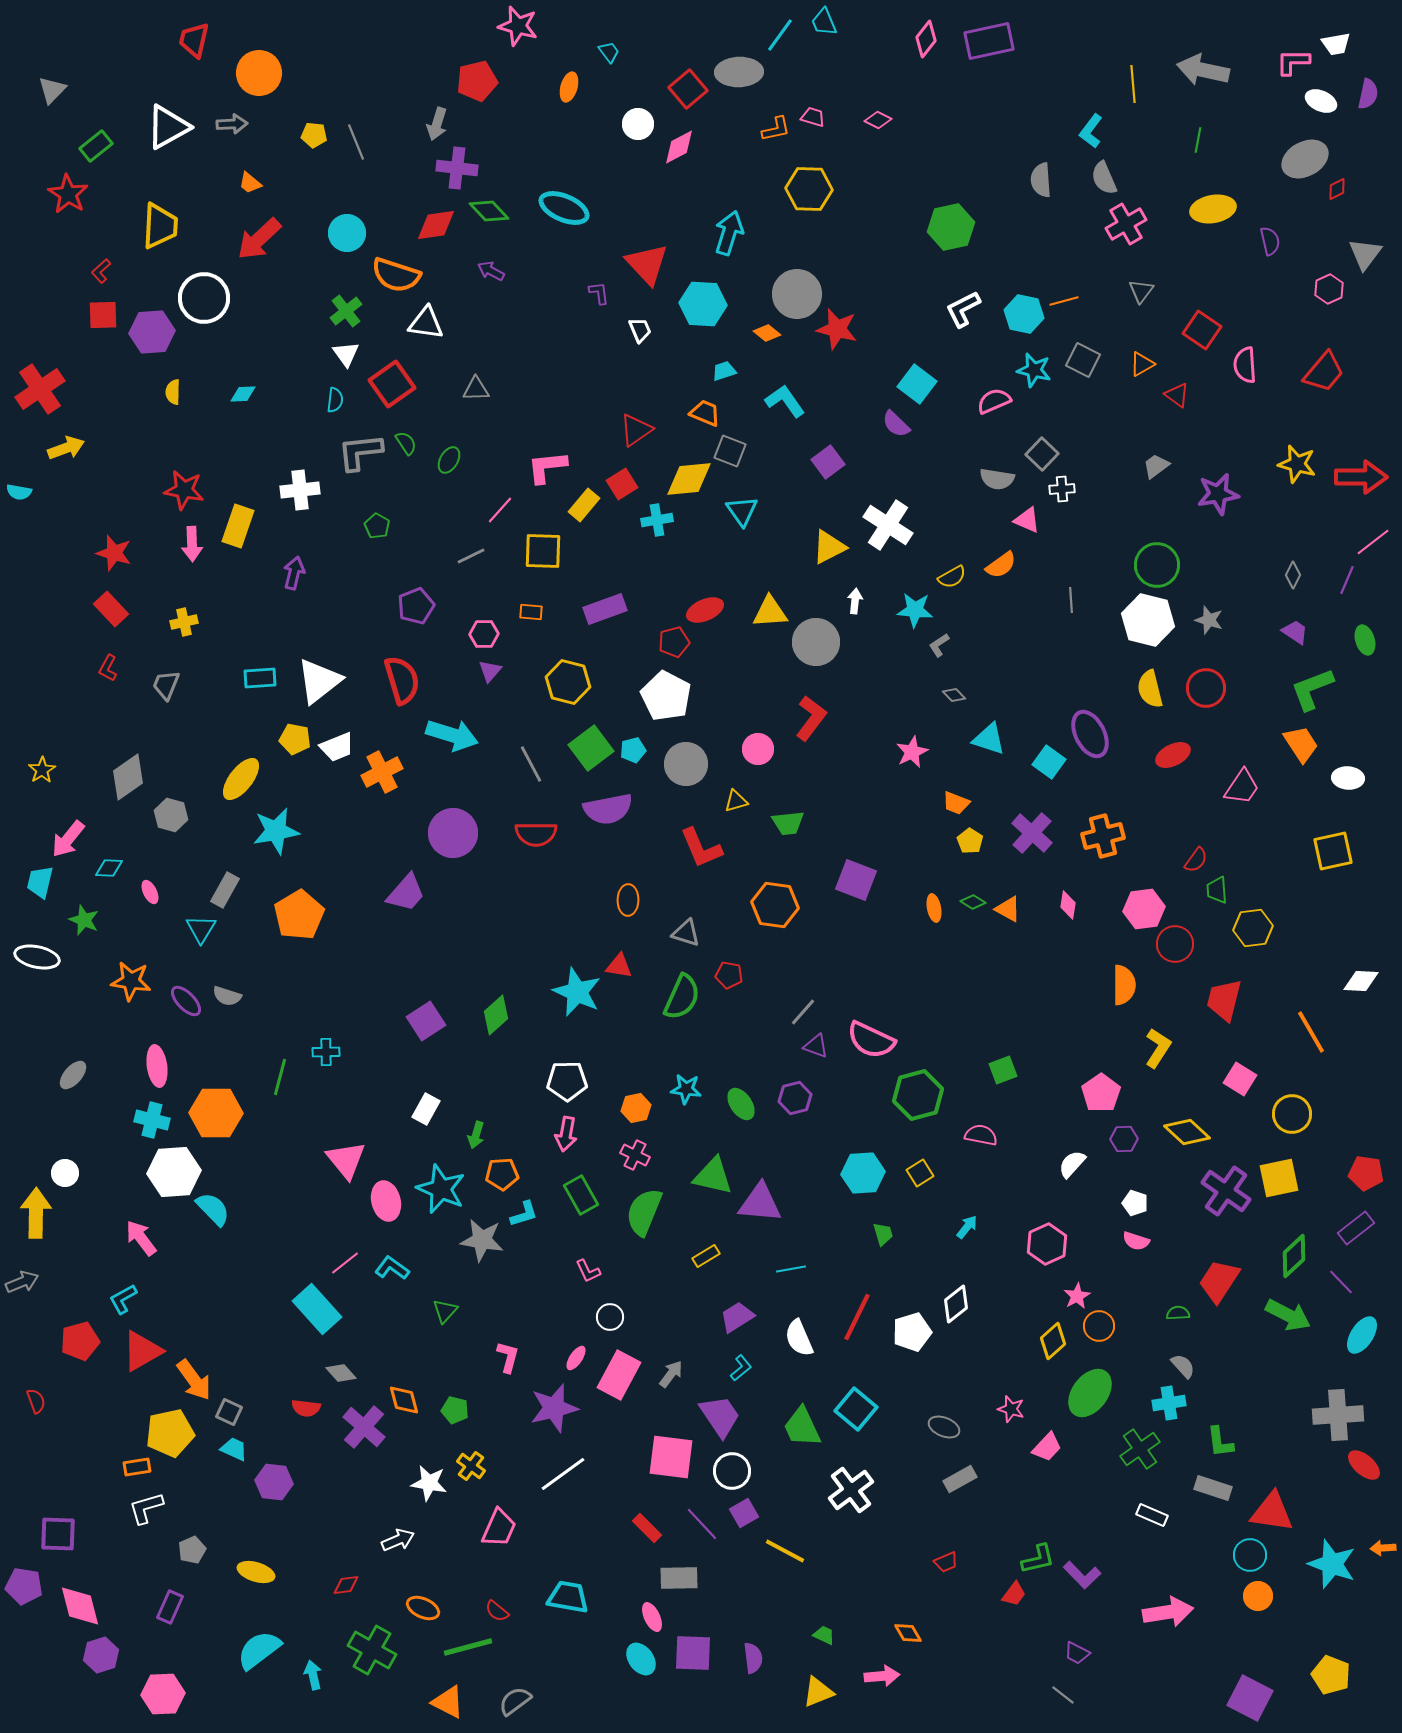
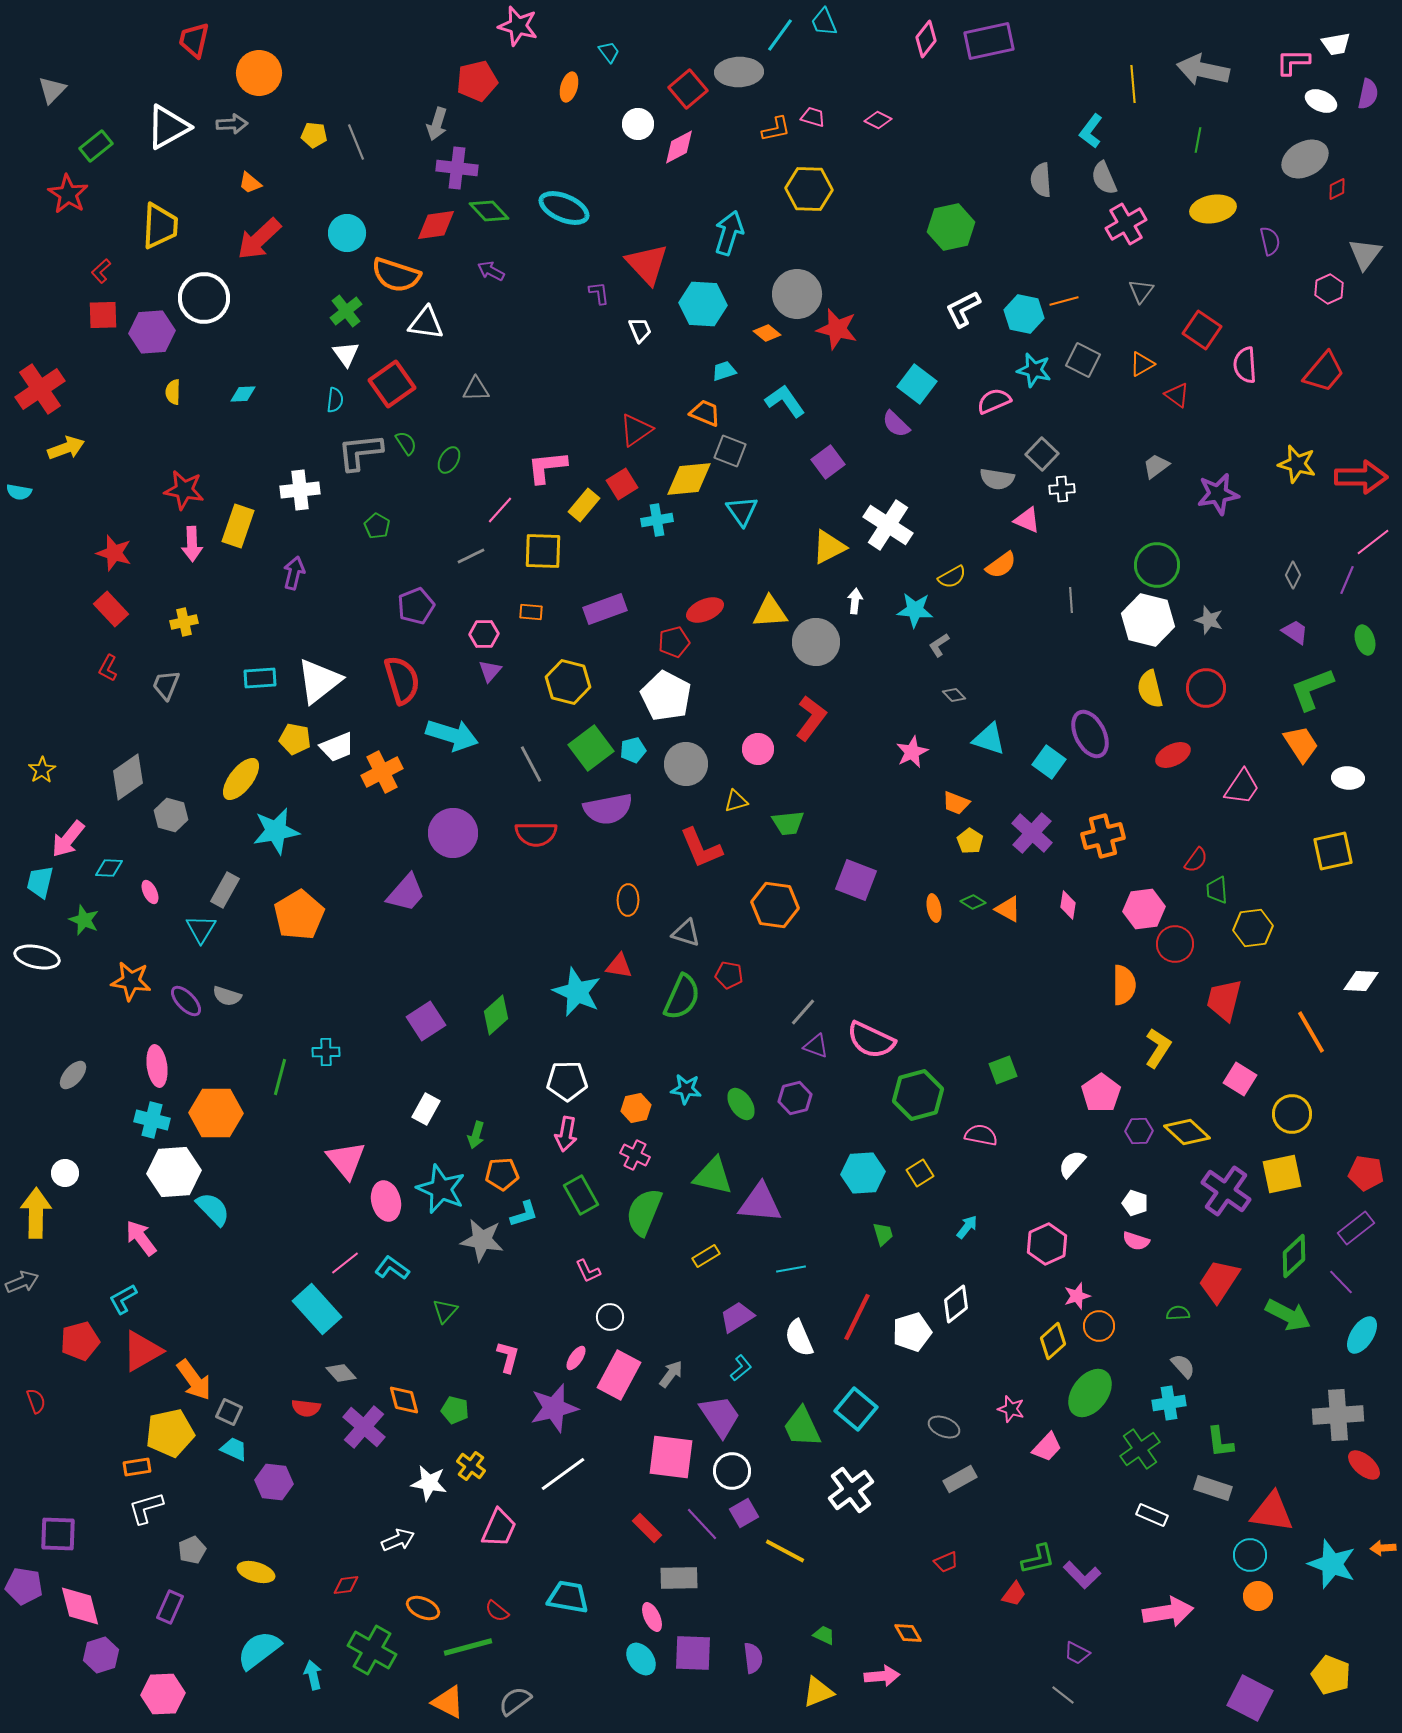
purple hexagon at (1124, 1139): moved 15 px right, 8 px up
yellow square at (1279, 1178): moved 3 px right, 4 px up
pink star at (1077, 1296): rotated 12 degrees clockwise
